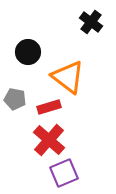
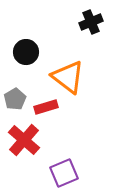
black cross: rotated 30 degrees clockwise
black circle: moved 2 px left
gray pentagon: rotated 30 degrees clockwise
red rectangle: moved 3 px left
red cross: moved 25 px left
